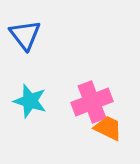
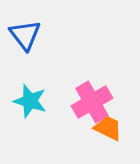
pink cross: rotated 9 degrees counterclockwise
